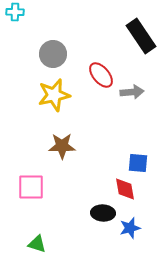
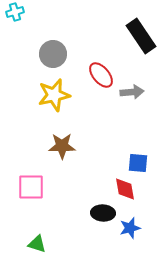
cyan cross: rotated 18 degrees counterclockwise
